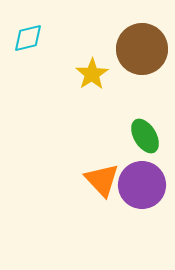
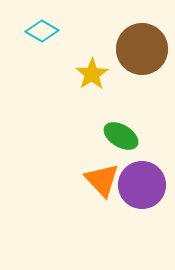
cyan diamond: moved 14 px right, 7 px up; rotated 44 degrees clockwise
green ellipse: moved 24 px left; rotated 28 degrees counterclockwise
